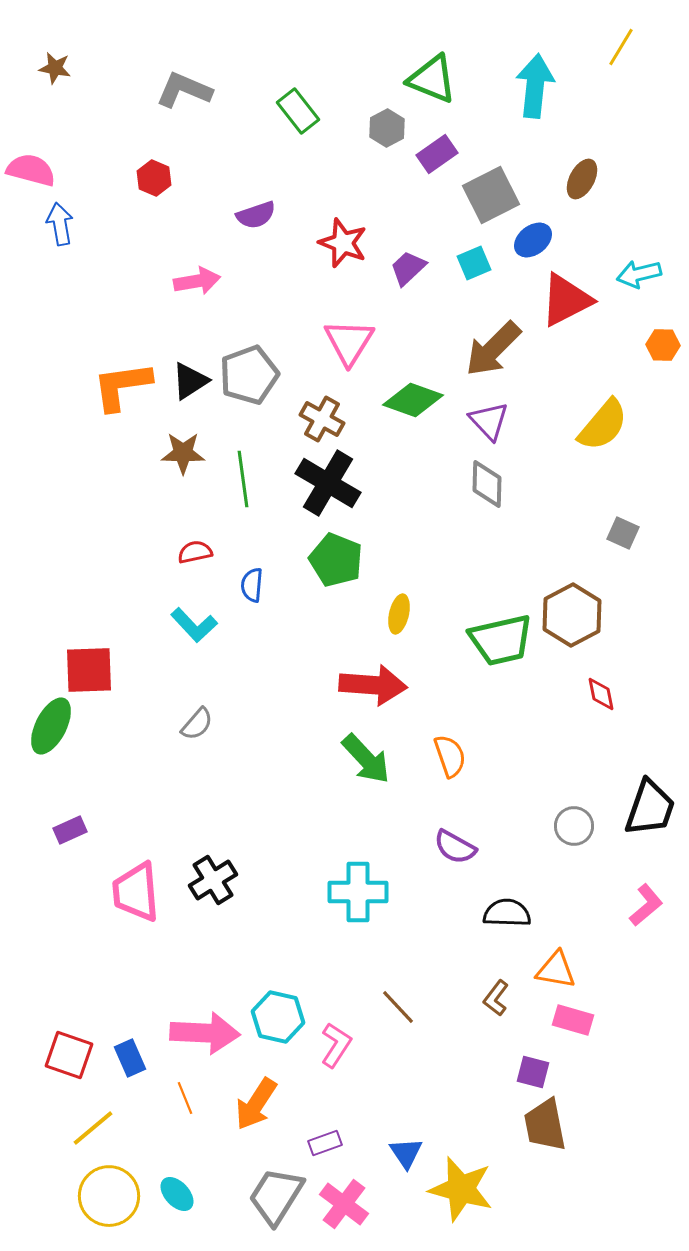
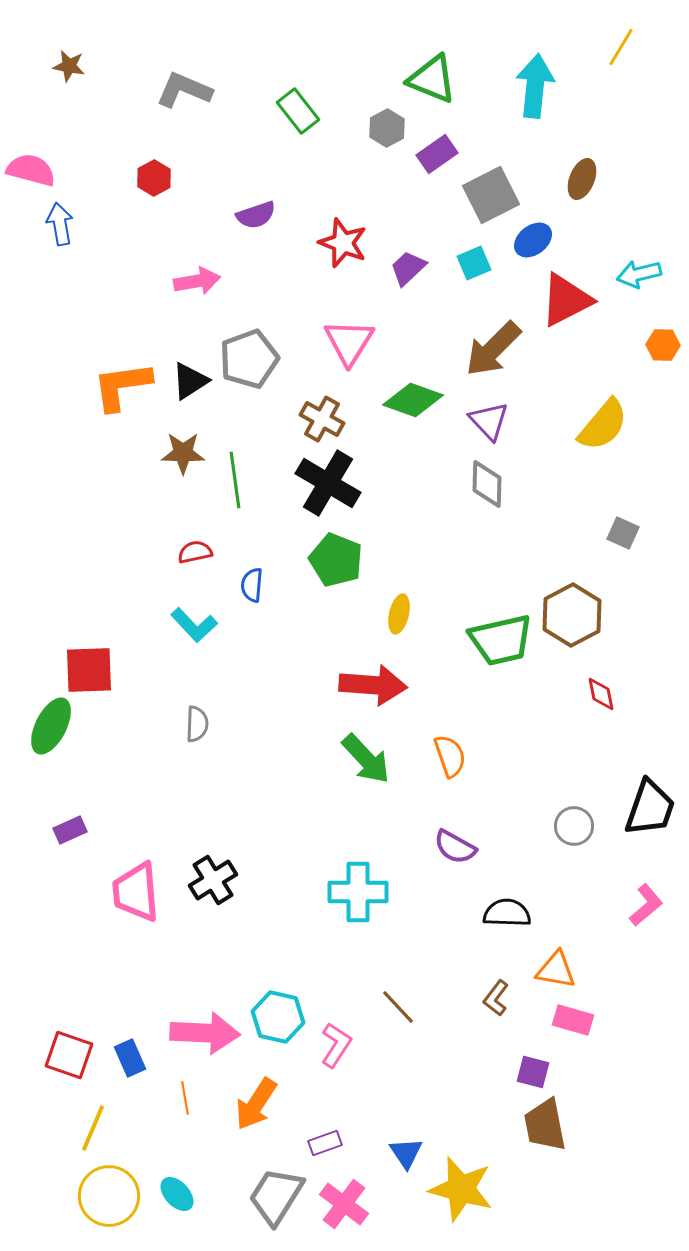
brown star at (55, 68): moved 14 px right, 2 px up
red hexagon at (154, 178): rotated 8 degrees clockwise
brown ellipse at (582, 179): rotated 6 degrees counterclockwise
gray pentagon at (249, 375): moved 16 px up
green line at (243, 479): moved 8 px left, 1 px down
gray semicircle at (197, 724): rotated 39 degrees counterclockwise
orange line at (185, 1098): rotated 12 degrees clockwise
yellow line at (93, 1128): rotated 27 degrees counterclockwise
